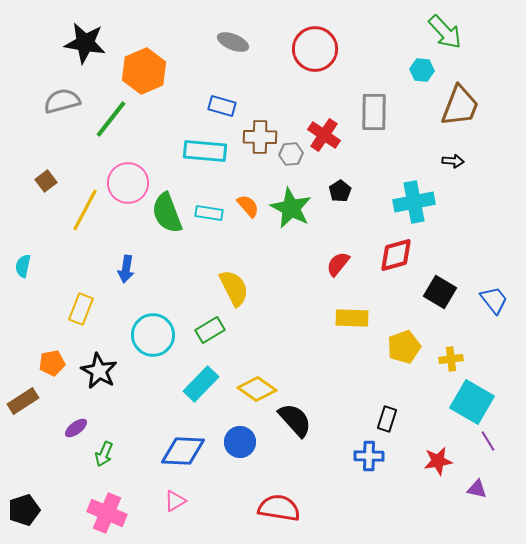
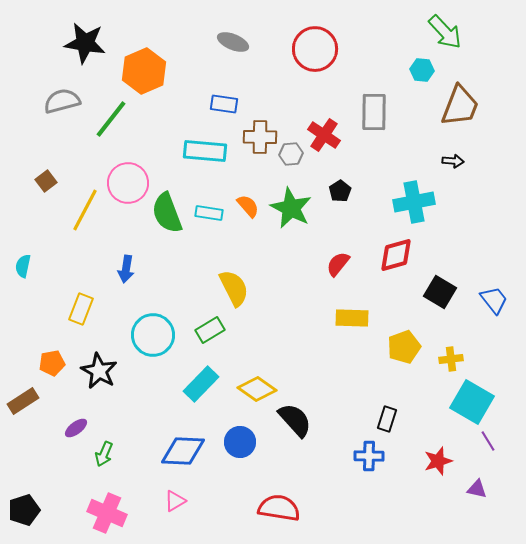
blue rectangle at (222, 106): moved 2 px right, 2 px up; rotated 8 degrees counterclockwise
red star at (438, 461): rotated 8 degrees counterclockwise
